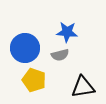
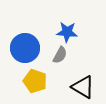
gray semicircle: rotated 48 degrees counterclockwise
yellow pentagon: moved 1 px right, 1 px down
black triangle: rotated 40 degrees clockwise
